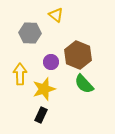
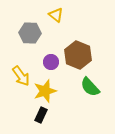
yellow arrow: moved 1 px right, 2 px down; rotated 145 degrees clockwise
green semicircle: moved 6 px right, 3 px down
yellow star: moved 1 px right, 2 px down
